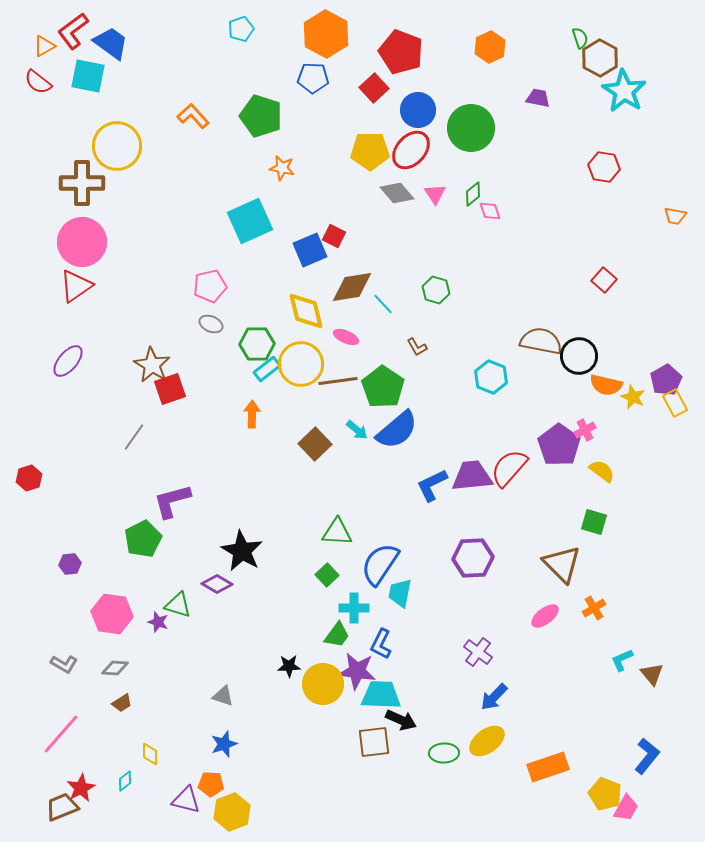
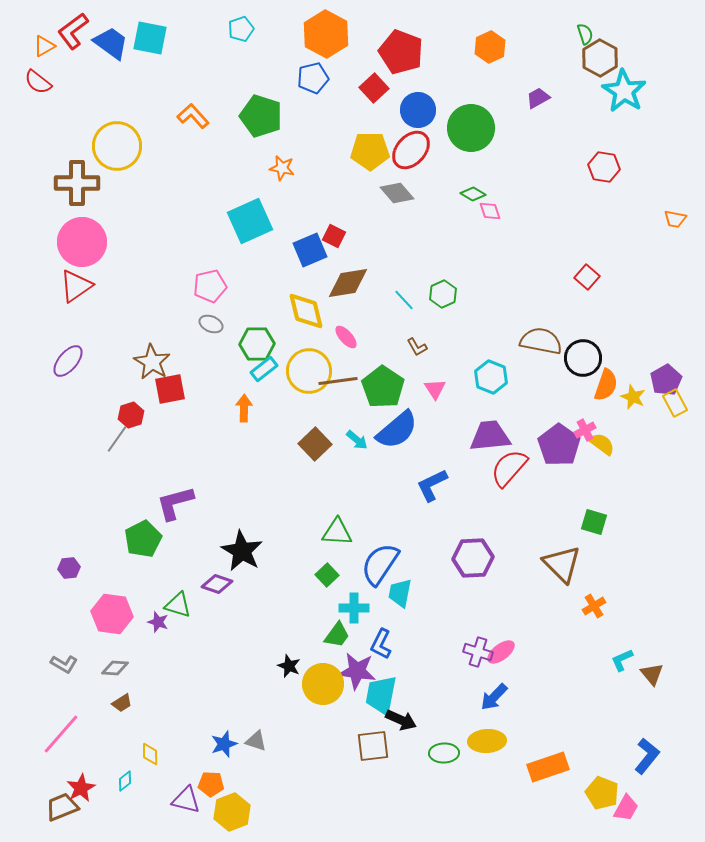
green semicircle at (580, 38): moved 5 px right, 4 px up
cyan square at (88, 76): moved 62 px right, 38 px up
blue pentagon at (313, 78): rotated 16 degrees counterclockwise
purple trapezoid at (538, 98): rotated 40 degrees counterclockwise
brown cross at (82, 183): moved 5 px left
pink triangle at (435, 194): moved 195 px down
green diamond at (473, 194): rotated 70 degrees clockwise
orange trapezoid at (675, 216): moved 3 px down
red square at (604, 280): moved 17 px left, 3 px up
brown diamond at (352, 287): moved 4 px left, 4 px up
green hexagon at (436, 290): moved 7 px right, 4 px down; rotated 20 degrees clockwise
cyan line at (383, 304): moved 21 px right, 4 px up
pink ellipse at (346, 337): rotated 25 degrees clockwise
black circle at (579, 356): moved 4 px right, 2 px down
yellow circle at (301, 364): moved 8 px right, 7 px down
brown star at (152, 365): moved 3 px up
cyan rectangle at (267, 369): moved 3 px left
orange semicircle at (606, 385): rotated 84 degrees counterclockwise
red square at (170, 389): rotated 8 degrees clockwise
orange arrow at (252, 414): moved 8 px left, 6 px up
cyan arrow at (357, 430): moved 10 px down
gray line at (134, 437): moved 17 px left, 2 px down
yellow semicircle at (602, 471): moved 27 px up
purple trapezoid at (472, 476): moved 18 px right, 40 px up
red hexagon at (29, 478): moved 102 px right, 63 px up
purple L-shape at (172, 501): moved 3 px right, 2 px down
purple hexagon at (70, 564): moved 1 px left, 4 px down
purple diamond at (217, 584): rotated 12 degrees counterclockwise
orange cross at (594, 608): moved 2 px up
pink ellipse at (545, 616): moved 44 px left, 36 px down
purple cross at (478, 652): rotated 20 degrees counterclockwise
black star at (289, 666): rotated 25 degrees clockwise
cyan trapezoid at (381, 695): rotated 81 degrees counterclockwise
gray triangle at (223, 696): moved 33 px right, 45 px down
yellow ellipse at (487, 741): rotated 33 degrees clockwise
brown square at (374, 742): moved 1 px left, 4 px down
yellow pentagon at (605, 794): moved 3 px left, 1 px up
